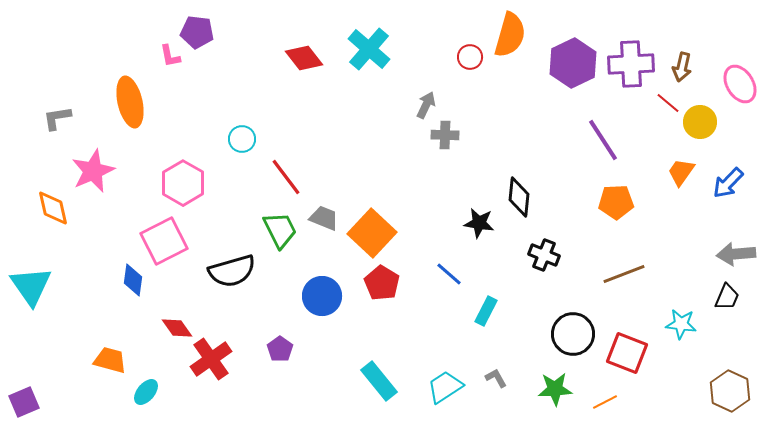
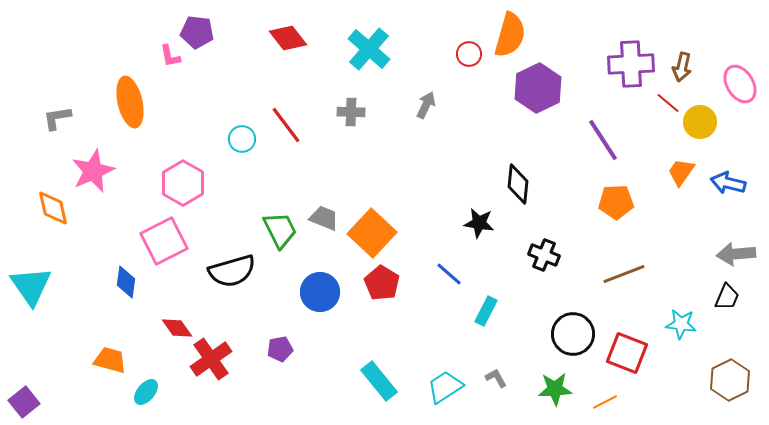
red circle at (470, 57): moved 1 px left, 3 px up
red diamond at (304, 58): moved 16 px left, 20 px up
purple hexagon at (573, 63): moved 35 px left, 25 px down
gray cross at (445, 135): moved 94 px left, 23 px up
red line at (286, 177): moved 52 px up
blue arrow at (728, 183): rotated 60 degrees clockwise
black diamond at (519, 197): moved 1 px left, 13 px up
blue diamond at (133, 280): moved 7 px left, 2 px down
blue circle at (322, 296): moved 2 px left, 4 px up
purple pentagon at (280, 349): rotated 25 degrees clockwise
brown hexagon at (730, 391): moved 11 px up; rotated 9 degrees clockwise
purple square at (24, 402): rotated 16 degrees counterclockwise
